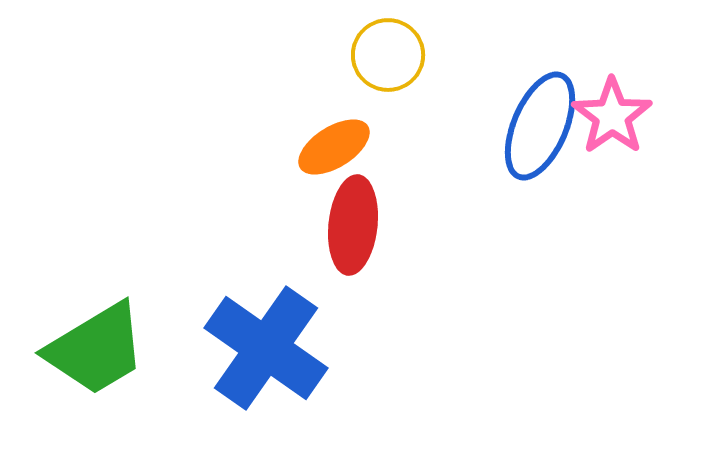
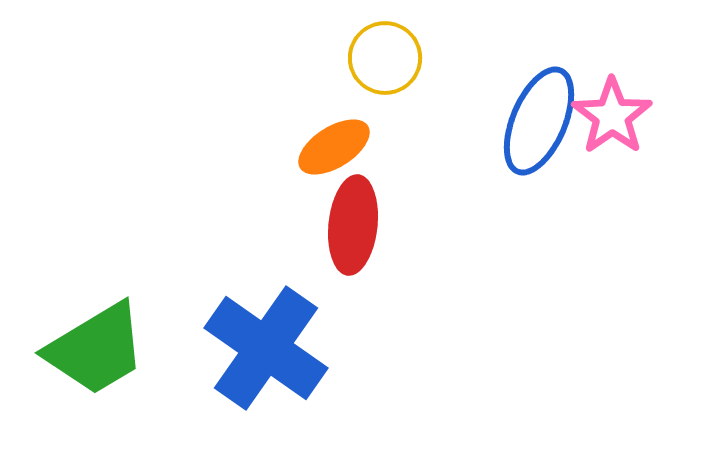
yellow circle: moved 3 px left, 3 px down
blue ellipse: moved 1 px left, 5 px up
